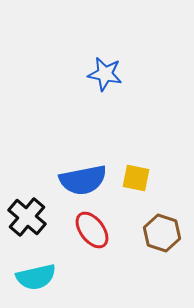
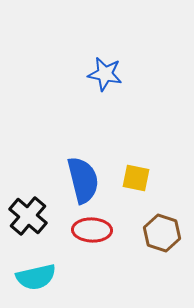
blue semicircle: rotated 93 degrees counterclockwise
black cross: moved 1 px right, 1 px up
red ellipse: rotated 51 degrees counterclockwise
